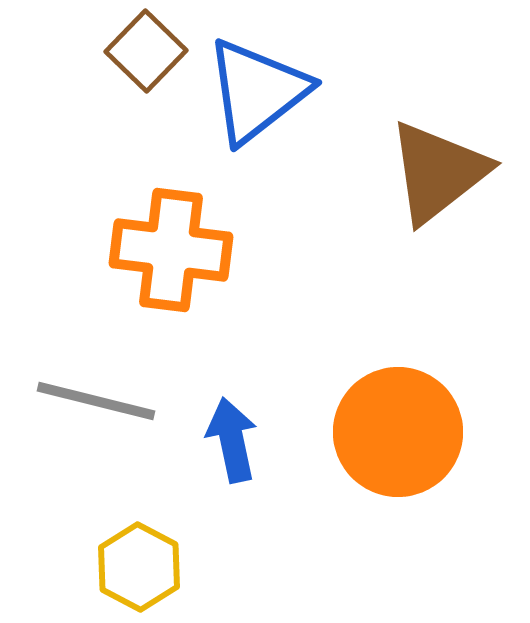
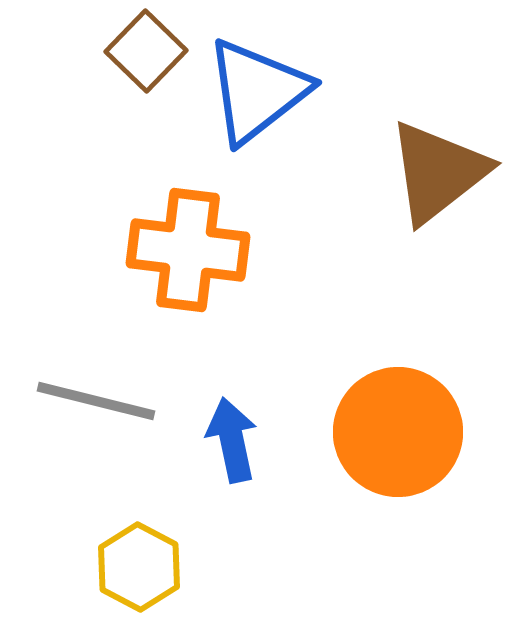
orange cross: moved 17 px right
